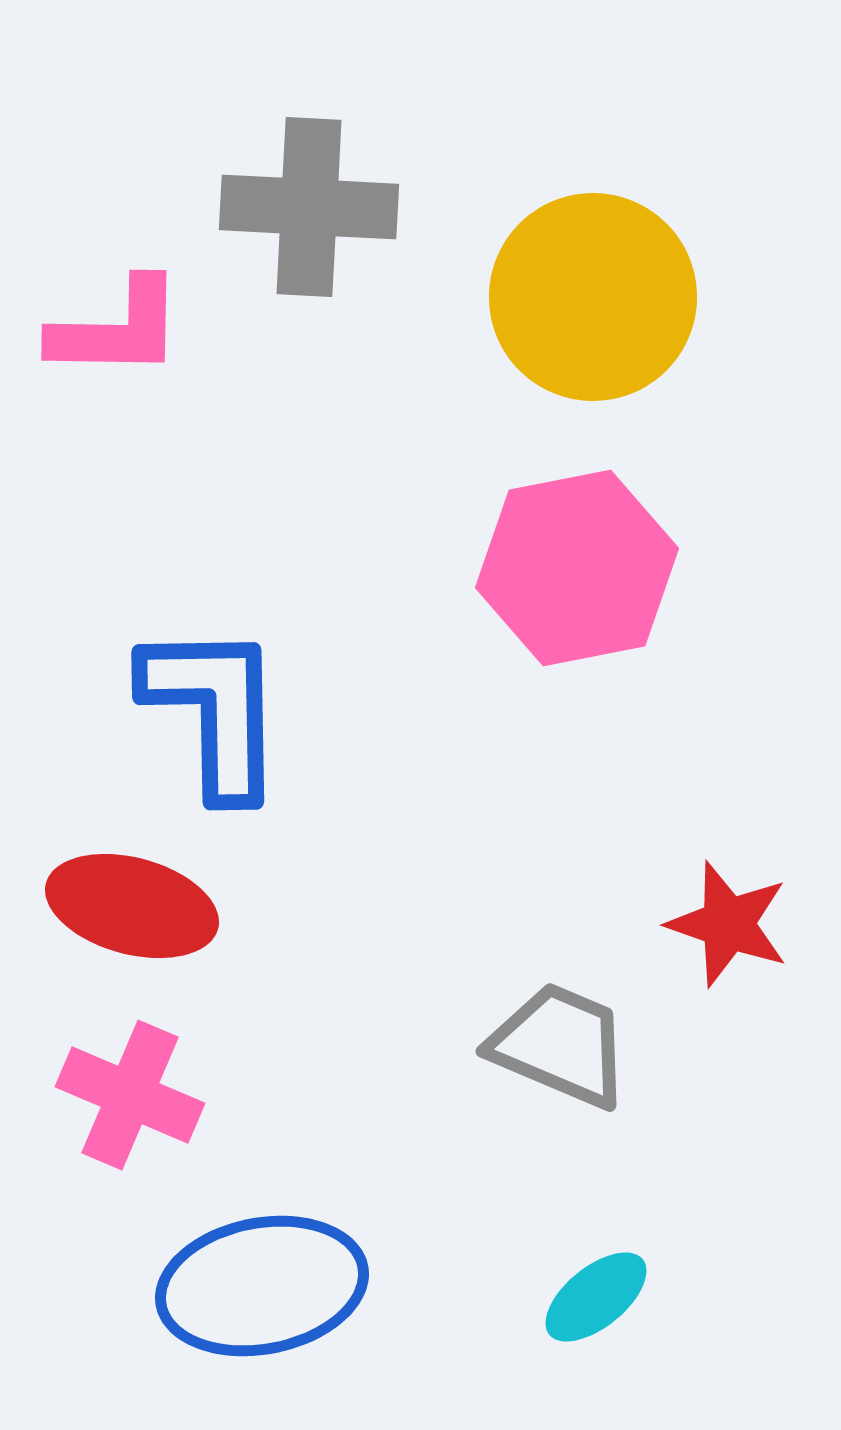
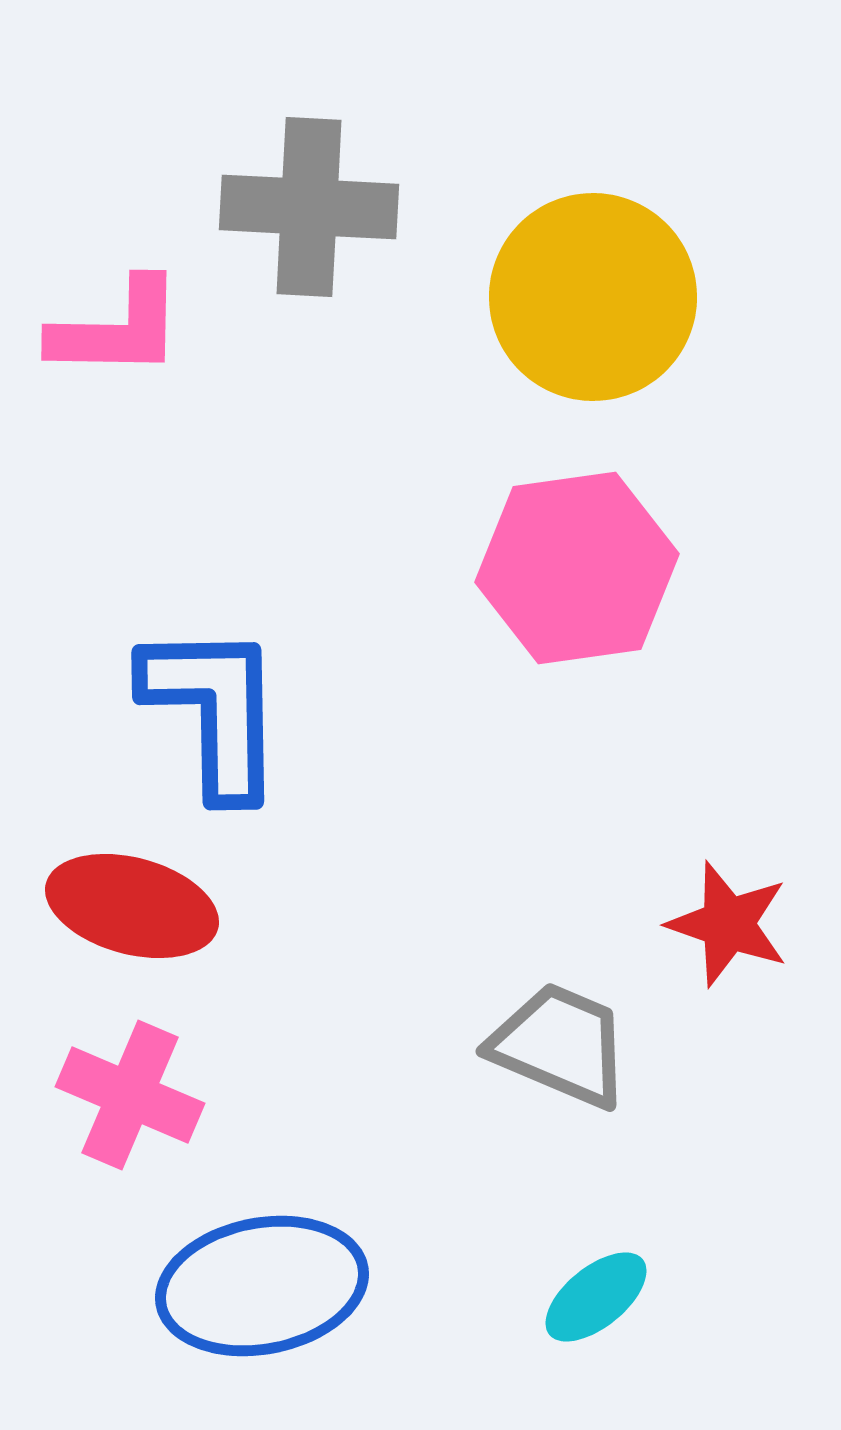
pink hexagon: rotated 3 degrees clockwise
